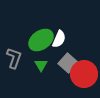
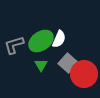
green ellipse: moved 1 px down
gray L-shape: moved 13 px up; rotated 125 degrees counterclockwise
